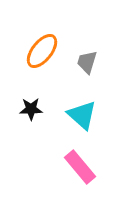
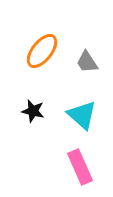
gray trapezoid: rotated 50 degrees counterclockwise
black star: moved 2 px right, 2 px down; rotated 15 degrees clockwise
pink rectangle: rotated 16 degrees clockwise
